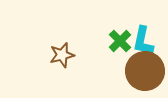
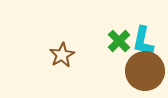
green cross: moved 1 px left
brown star: rotated 15 degrees counterclockwise
